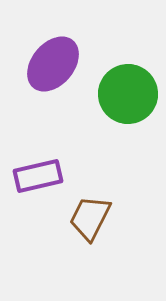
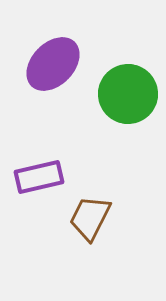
purple ellipse: rotated 4 degrees clockwise
purple rectangle: moved 1 px right, 1 px down
